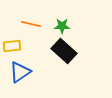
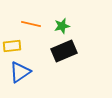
green star: rotated 14 degrees counterclockwise
black rectangle: rotated 65 degrees counterclockwise
